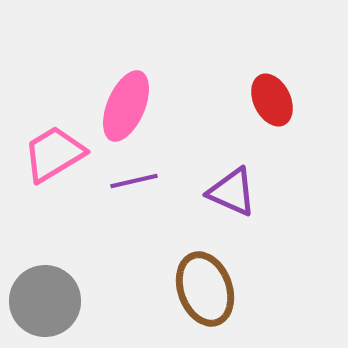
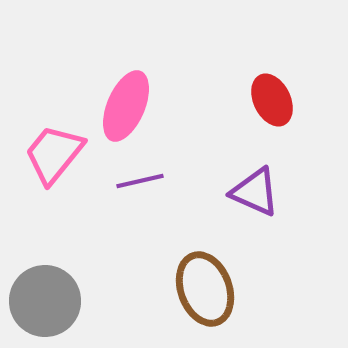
pink trapezoid: rotated 20 degrees counterclockwise
purple line: moved 6 px right
purple triangle: moved 23 px right
